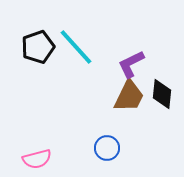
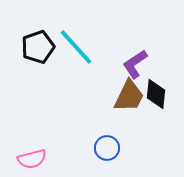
purple L-shape: moved 4 px right; rotated 8 degrees counterclockwise
black diamond: moved 6 px left
pink semicircle: moved 5 px left
